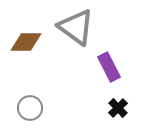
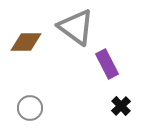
purple rectangle: moved 2 px left, 3 px up
black cross: moved 3 px right, 2 px up
